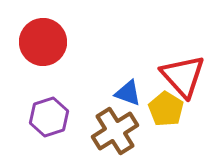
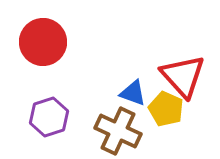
blue triangle: moved 5 px right
yellow pentagon: rotated 8 degrees counterclockwise
brown cross: moved 3 px right; rotated 33 degrees counterclockwise
